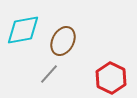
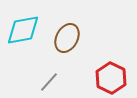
brown ellipse: moved 4 px right, 3 px up
gray line: moved 8 px down
